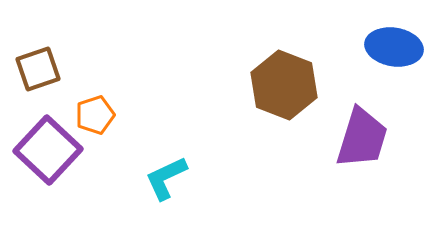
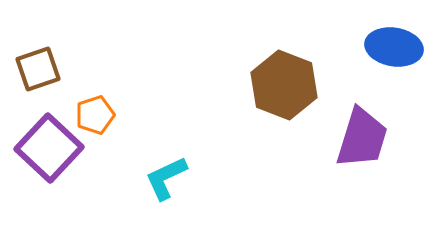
purple square: moved 1 px right, 2 px up
